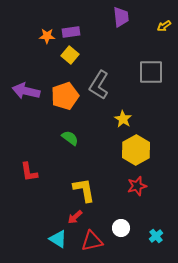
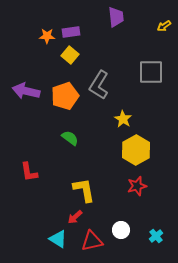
purple trapezoid: moved 5 px left
white circle: moved 2 px down
